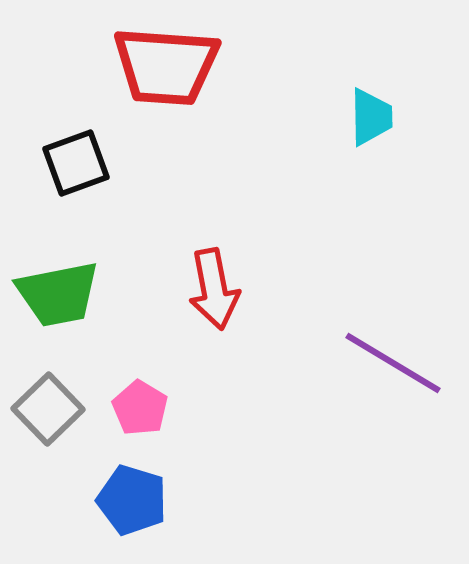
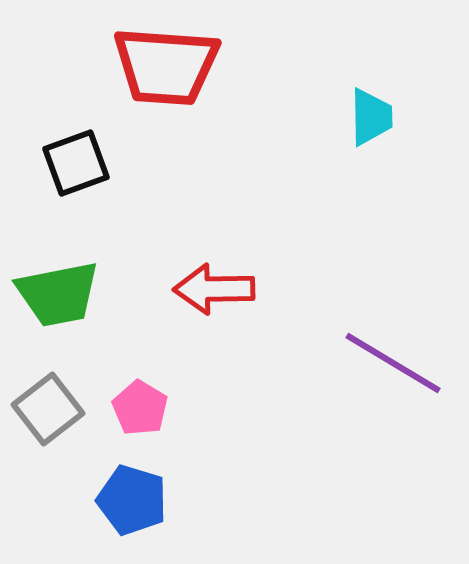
red arrow: rotated 100 degrees clockwise
gray square: rotated 6 degrees clockwise
